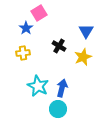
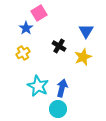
yellow cross: rotated 24 degrees counterclockwise
